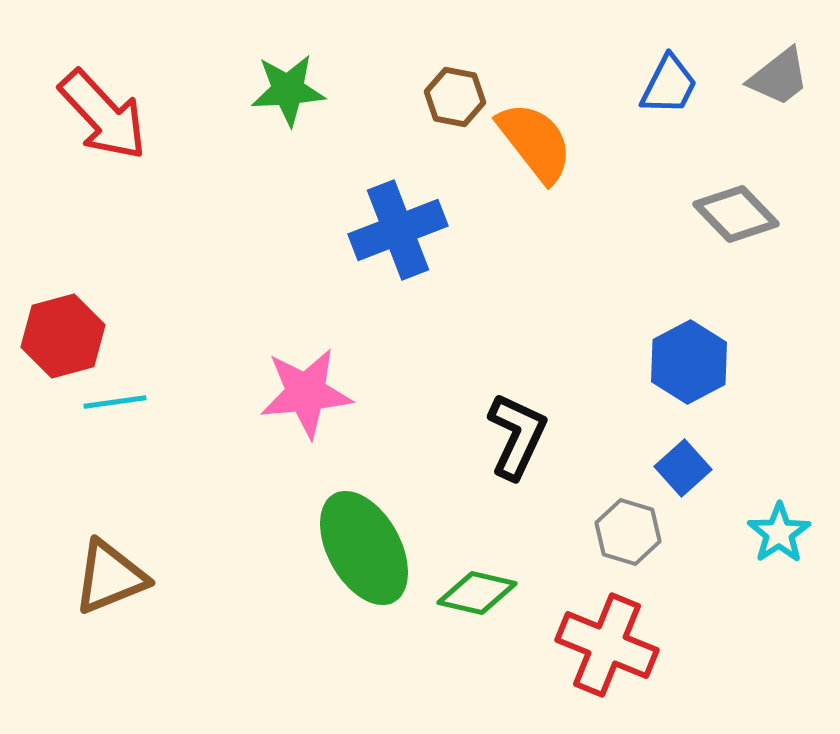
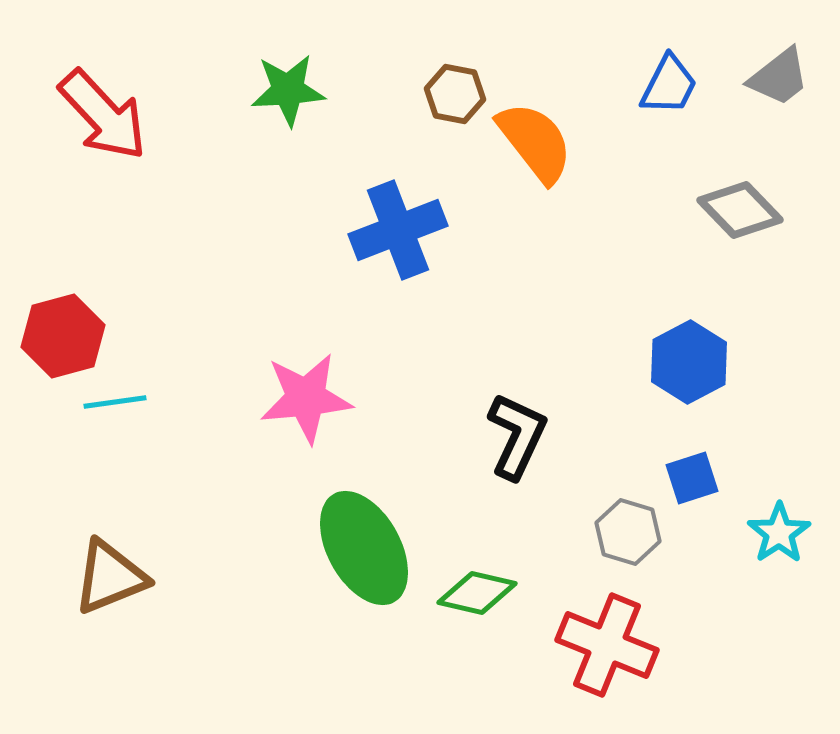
brown hexagon: moved 3 px up
gray diamond: moved 4 px right, 4 px up
pink star: moved 5 px down
blue square: moved 9 px right, 10 px down; rotated 24 degrees clockwise
